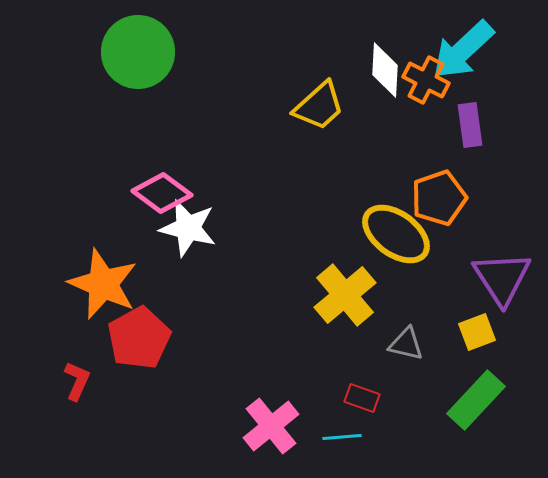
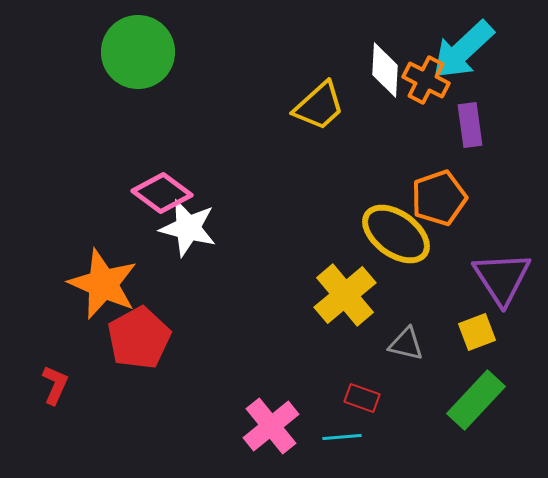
red L-shape: moved 22 px left, 4 px down
